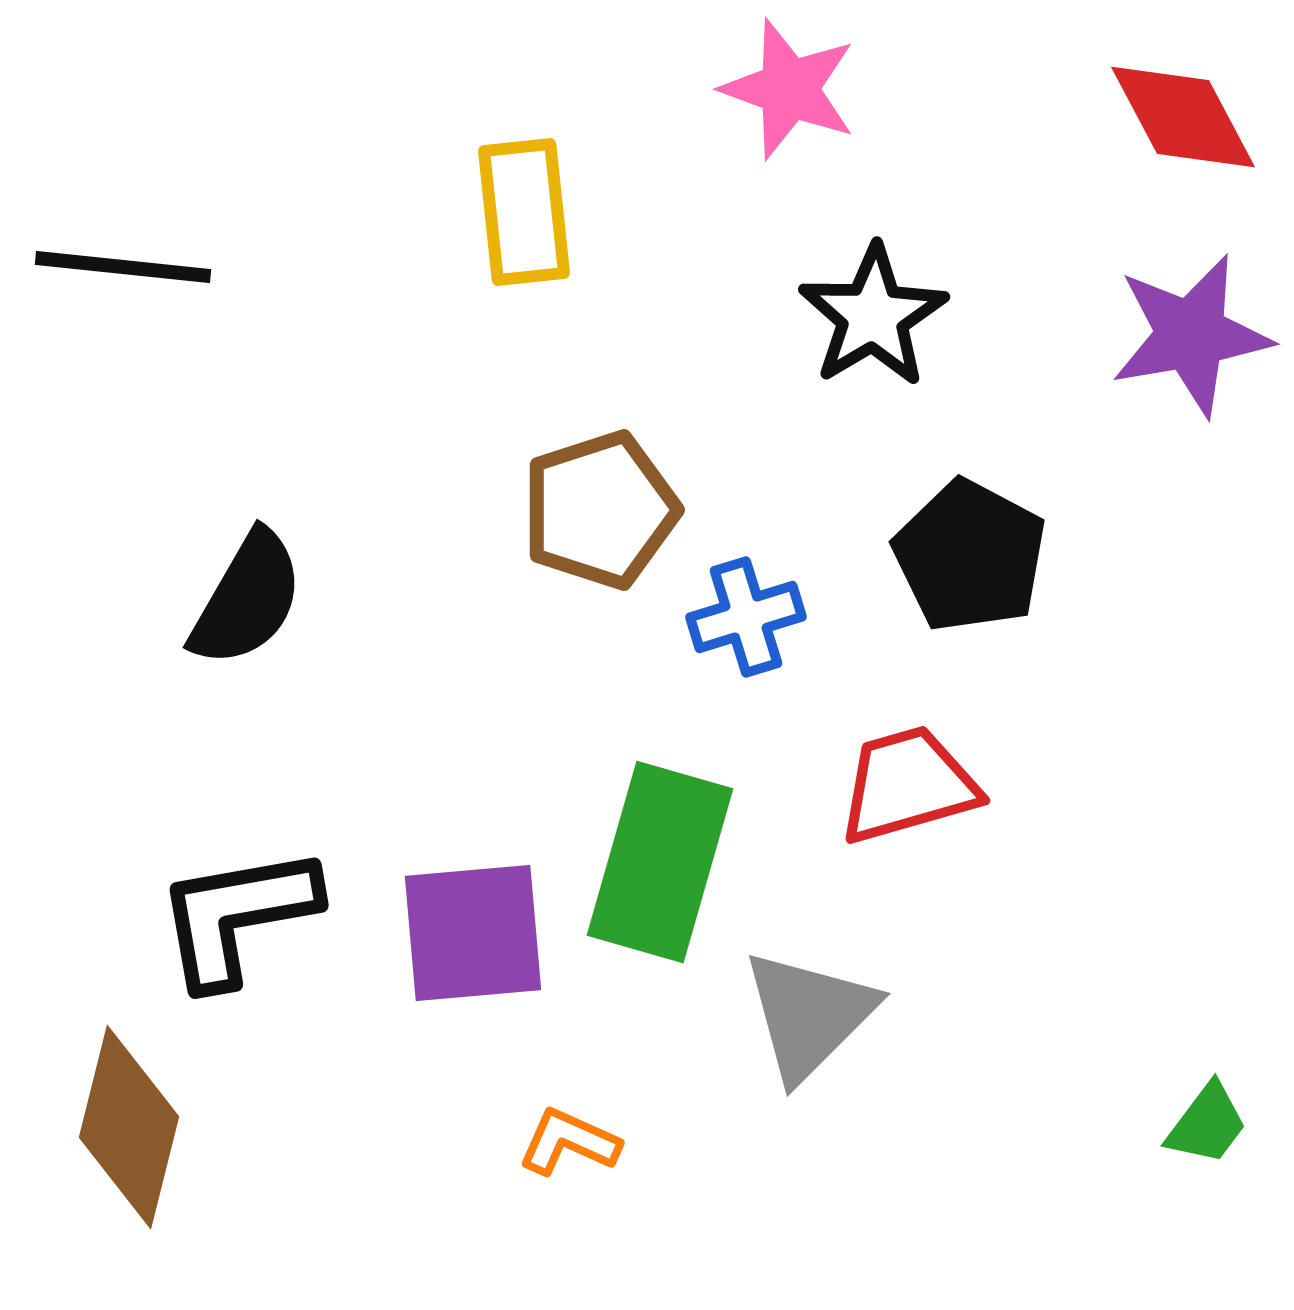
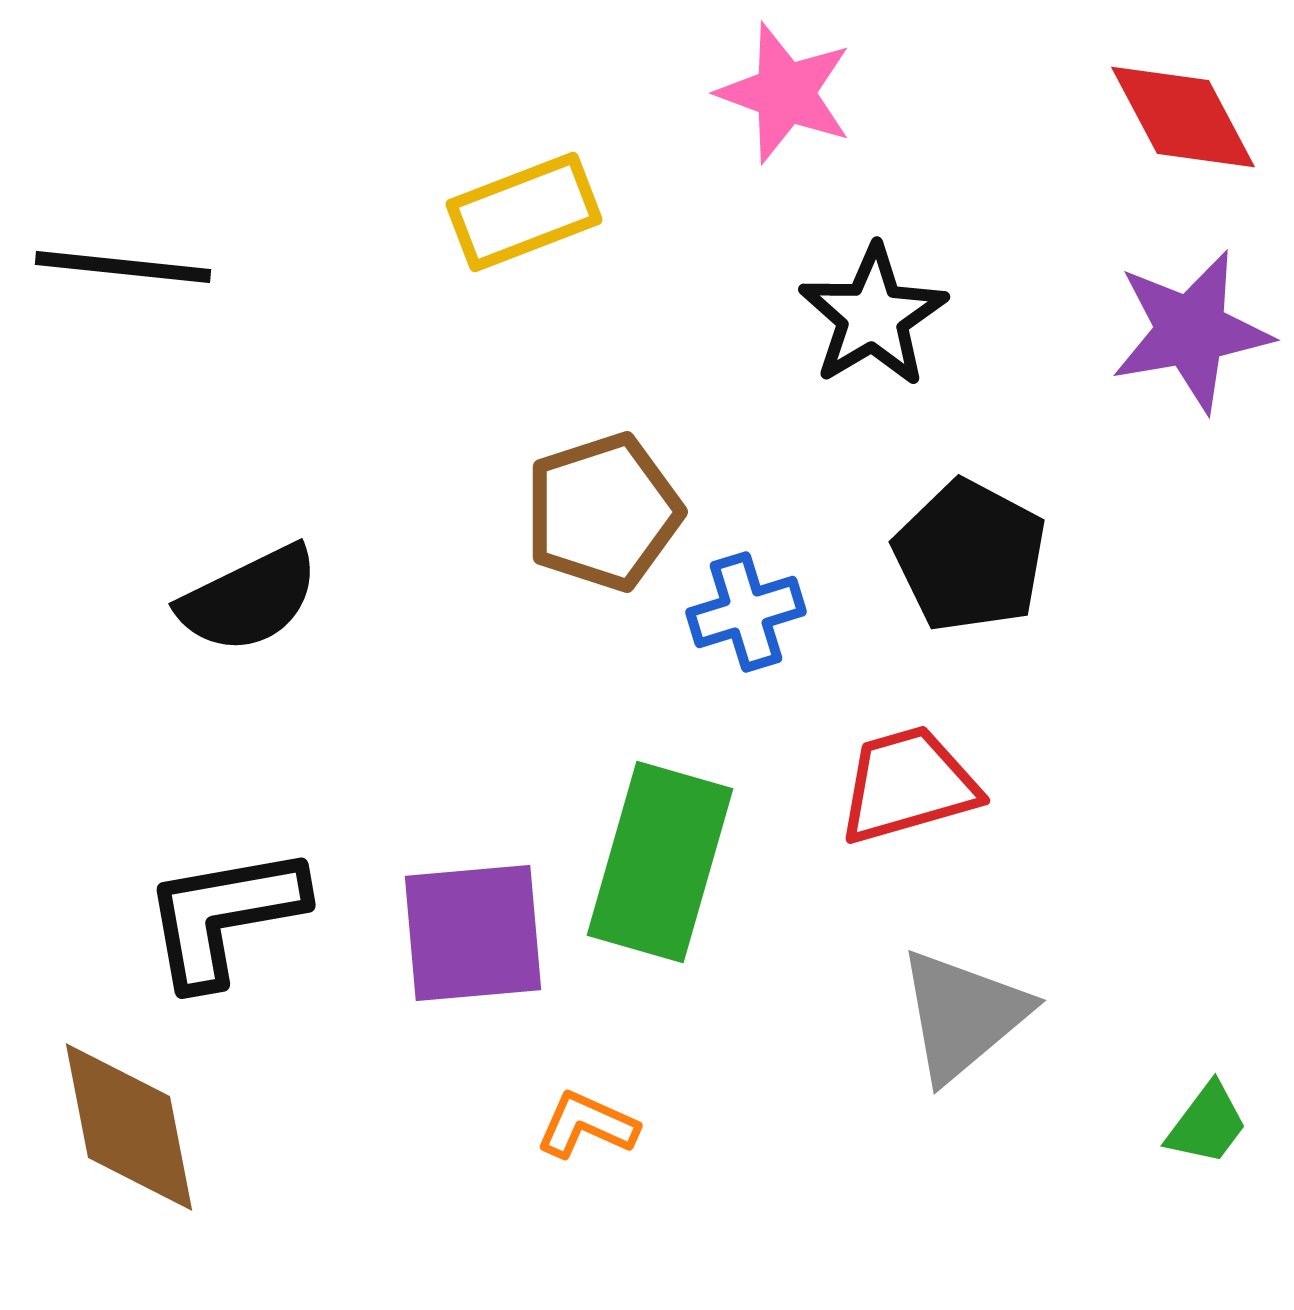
pink star: moved 4 px left, 4 px down
yellow rectangle: rotated 75 degrees clockwise
purple star: moved 4 px up
brown pentagon: moved 3 px right, 2 px down
black semicircle: moved 2 px right; rotated 34 degrees clockwise
blue cross: moved 5 px up
black L-shape: moved 13 px left
gray triangle: moved 154 px right; rotated 5 degrees clockwise
brown diamond: rotated 25 degrees counterclockwise
orange L-shape: moved 18 px right, 17 px up
